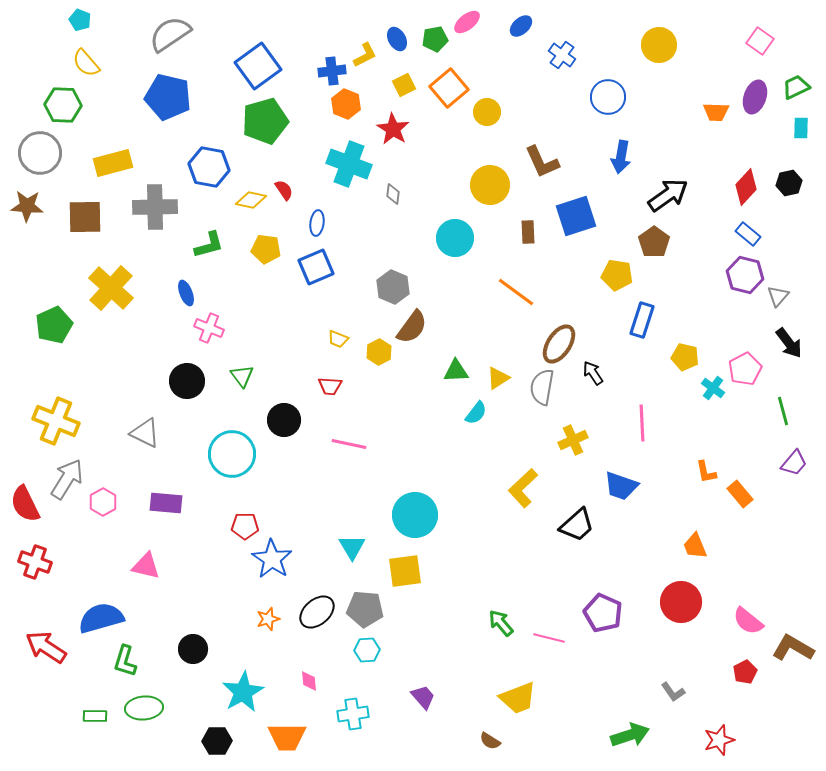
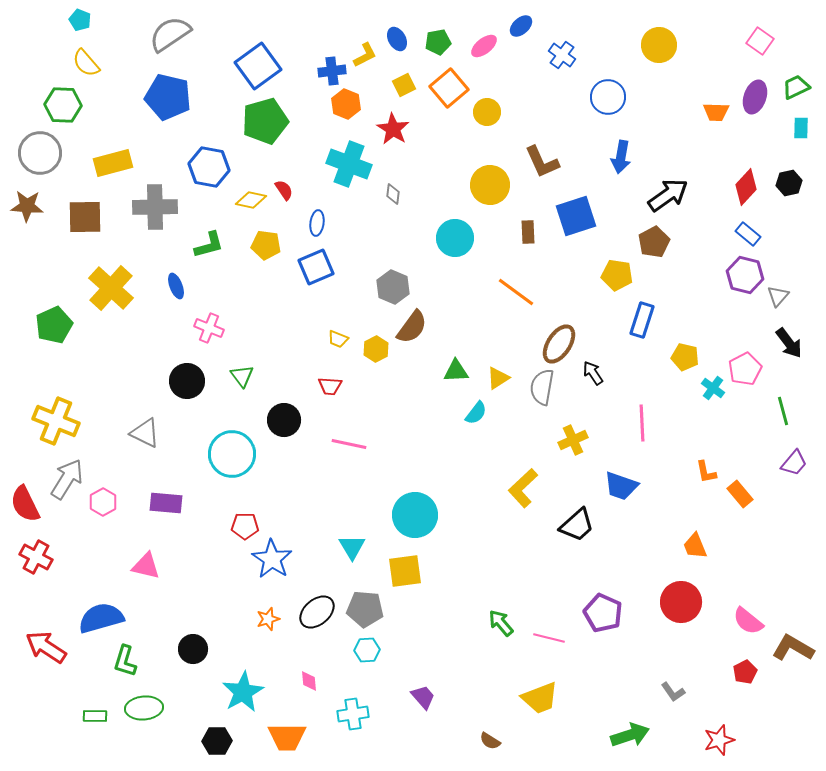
pink ellipse at (467, 22): moved 17 px right, 24 px down
green pentagon at (435, 39): moved 3 px right, 3 px down
brown pentagon at (654, 242): rotated 8 degrees clockwise
yellow pentagon at (266, 249): moved 4 px up
blue ellipse at (186, 293): moved 10 px left, 7 px up
yellow hexagon at (379, 352): moved 3 px left, 3 px up
red cross at (35, 562): moved 1 px right, 5 px up; rotated 8 degrees clockwise
yellow trapezoid at (518, 698): moved 22 px right
